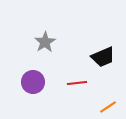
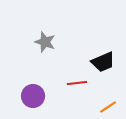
gray star: rotated 20 degrees counterclockwise
black trapezoid: moved 5 px down
purple circle: moved 14 px down
